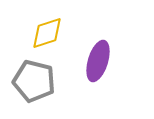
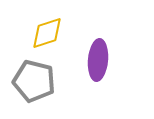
purple ellipse: moved 1 px up; rotated 12 degrees counterclockwise
